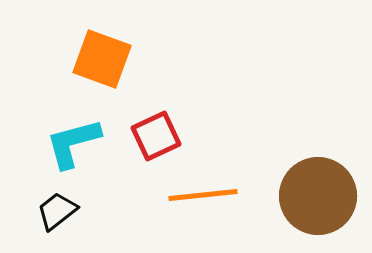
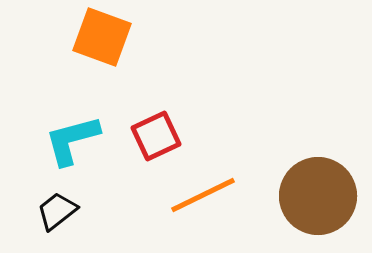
orange square: moved 22 px up
cyan L-shape: moved 1 px left, 3 px up
orange line: rotated 20 degrees counterclockwise
